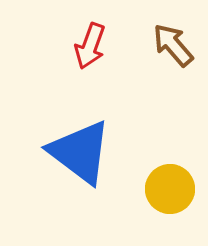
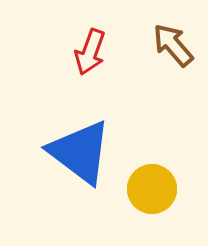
red arrow: moved 6 px down
yellow circle: moved 18 px left
